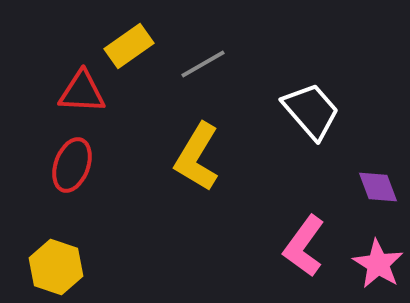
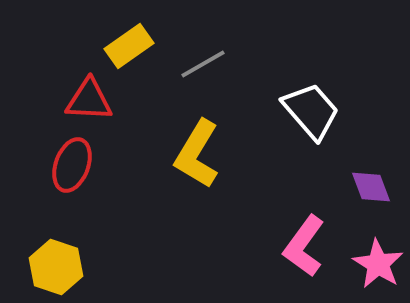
red triangle: moved 7 px right, 8 px down
yellow L-shape: moved 3 px up
purple diamond: moved 7 px left
